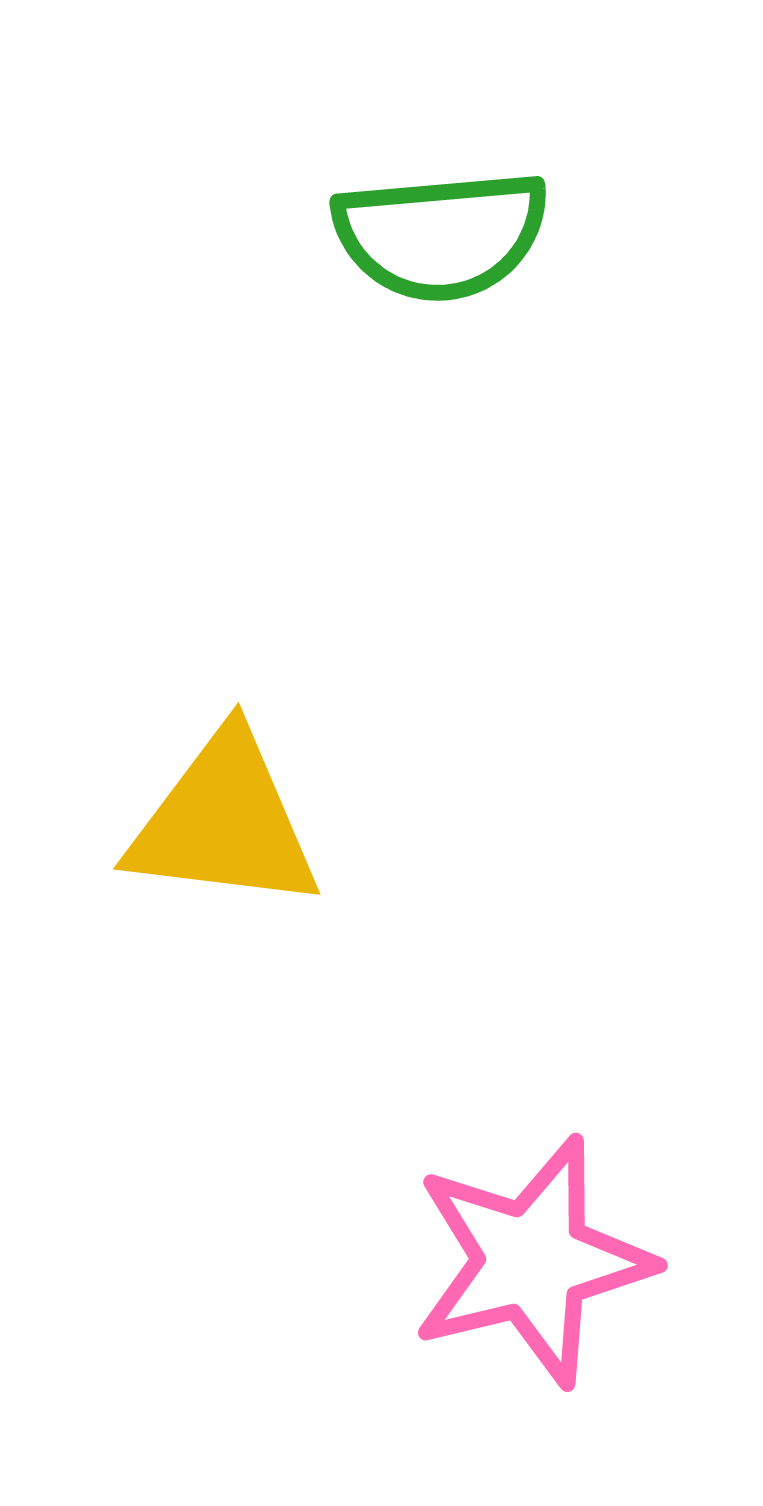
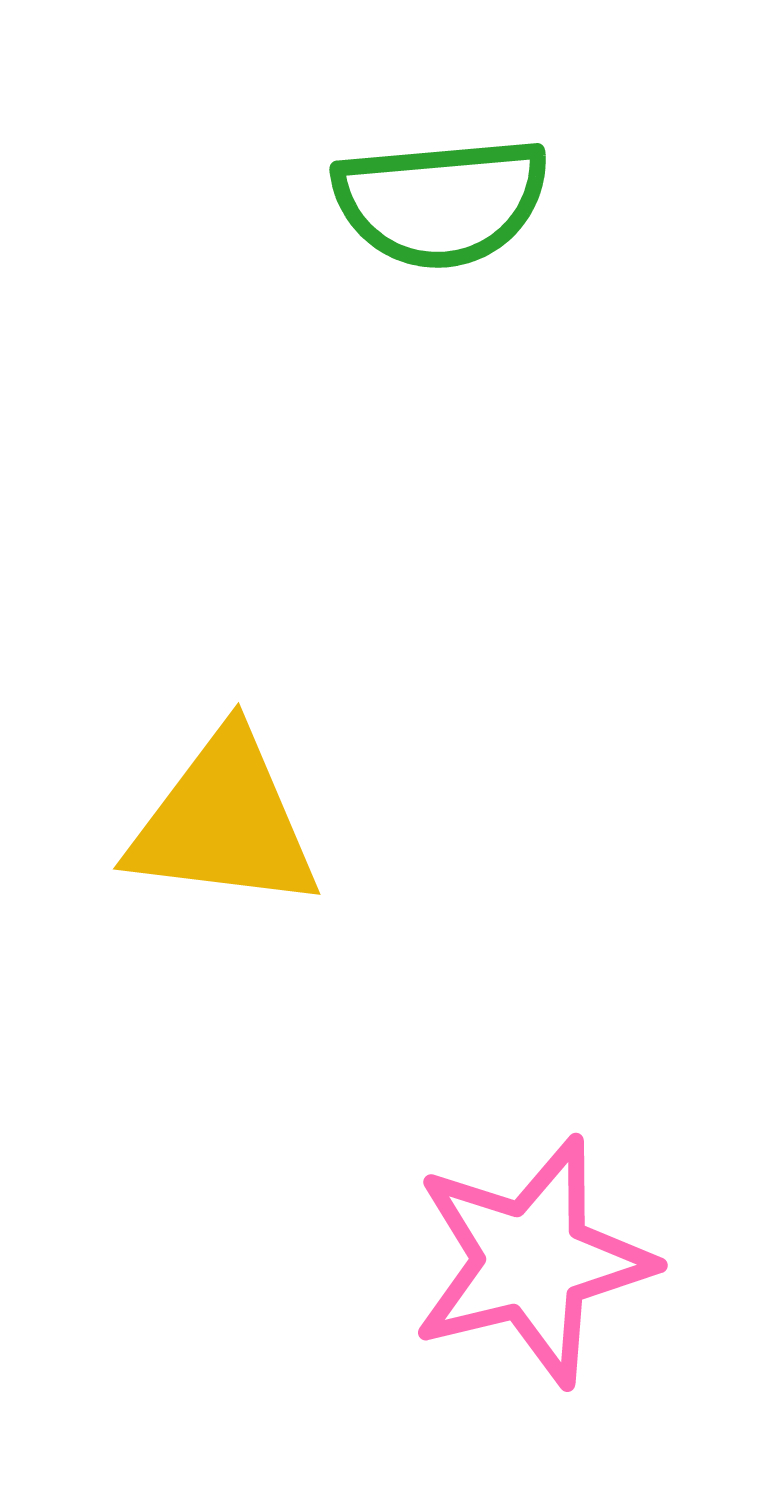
green semicircle: moved 33 px up
